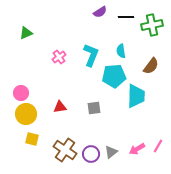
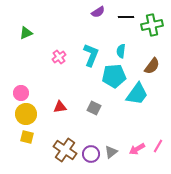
purple semicircle: moved 2 px left
cyan semicircle: rotated 16 degrees clockwise
brown semicircle: moved 1 px right
cyan trapezoid: moved 1 px right, 2 px up; rotated 35 degrees clockwise
gray square: rotated 32 degrees clockwise
yellow square: moved 5 px left, 2 px up
